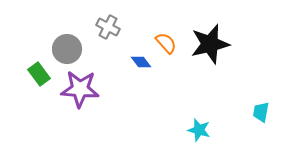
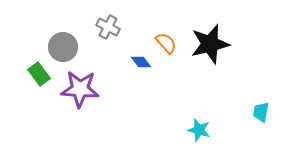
gray circle: moved 4 px left, 2 px up
